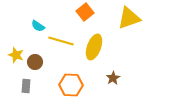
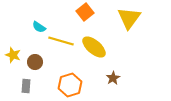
yellow triangle: rotated 35 degrees counterclockwise
cyan semicircle: moved 1 px right, 1 px down
yellow ellipse: rotated 70 degrees counterclockwise
yellow star: moved 3 px left
orange hexagon: moved 1 px left; rotated 20 degrees counterclockwise
